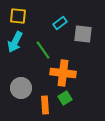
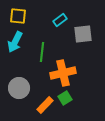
cyan rectangle: moved 3 px up
gray square: rotated 12 degrees counterclockwise
green line: moved 1 px left, 2 px down; rotated 42 degrees clockwise
orange cross: rotated 20 degrees counterclockwise
gray circle: moved 2 px left
orange rectangle: rotated 48 degrees clockwise
